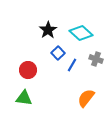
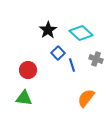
blue line: rotated 48 degrees counterclockwise
